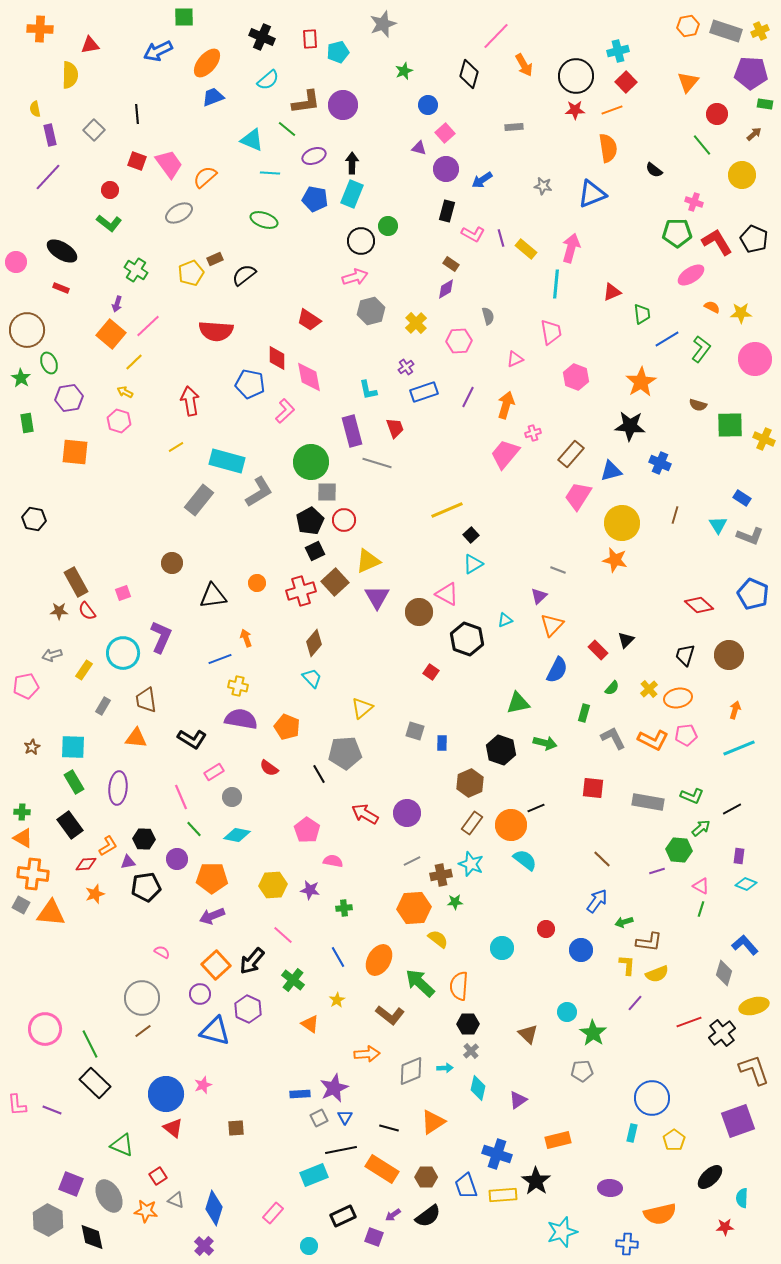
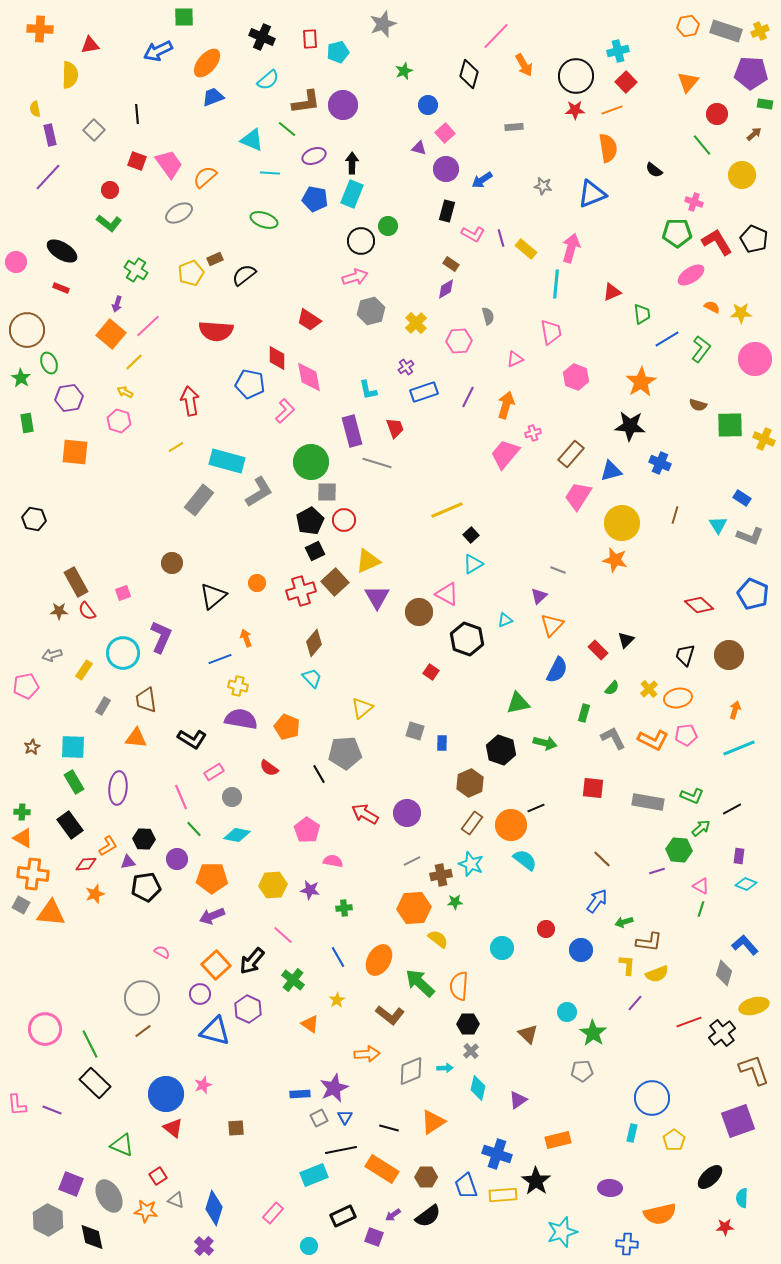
black triangle at (213, 596): rotated 32 degrees counterclockwise
